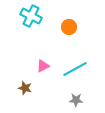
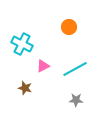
cyan cross: moved 9 px left, 28 px down
